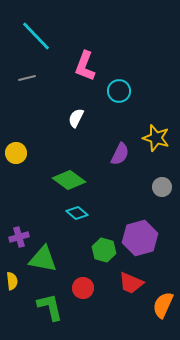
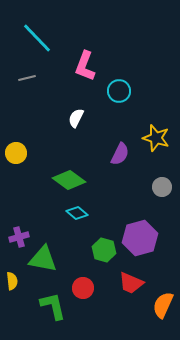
cyan line: moved 1 px right, 2 px down
green L-shape: moved 3 px right, 1 px up
